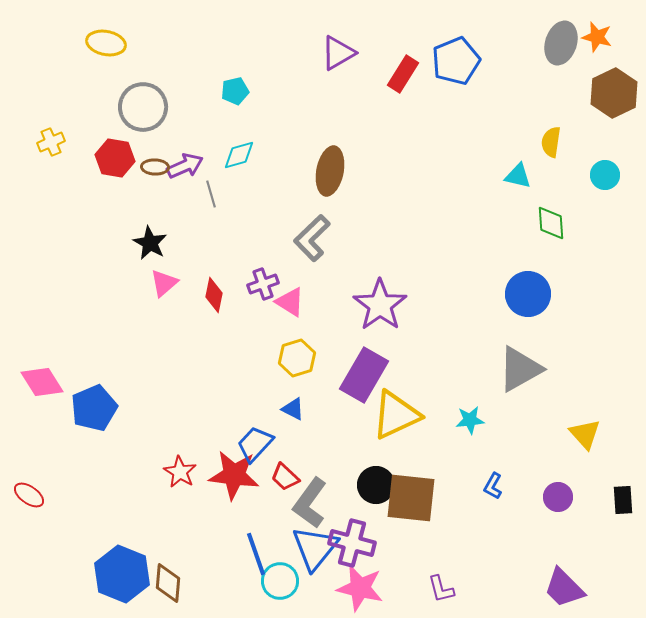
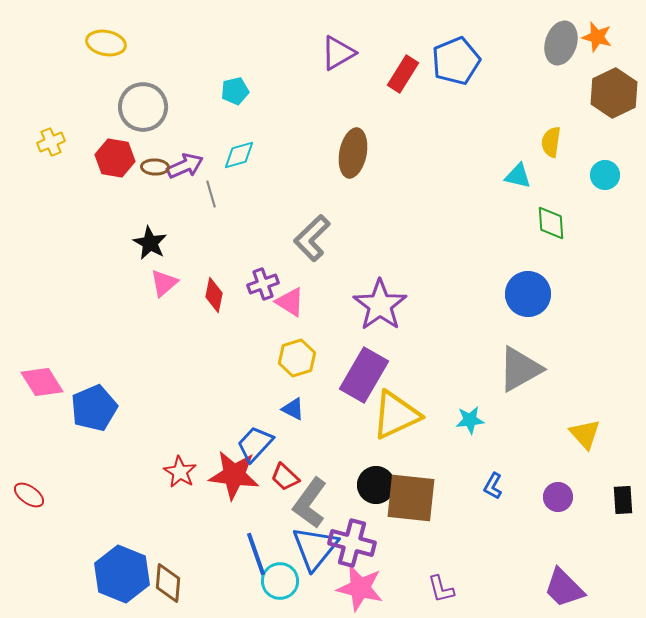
brown ellipse at (330, 171): moved 23 px right, 18 px up
